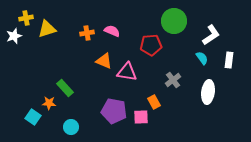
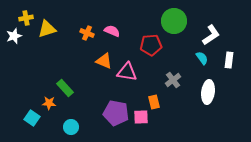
orange cross: rotated 32 degrees clockwise
orange rectangle: rotated 16 degrees clockwise
purple pentagon: moved 2 px right, 2 px down
cyan square: moved 1 px left, 1 px down
